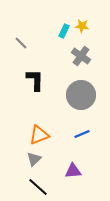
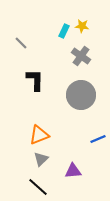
blue line: moved 16 px right, 5 px down
gray triangle: moved 7 px right
